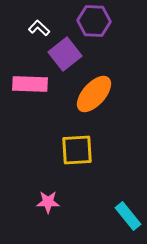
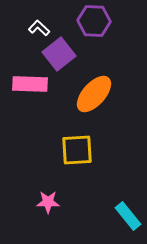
purple square: moved 6 px left
